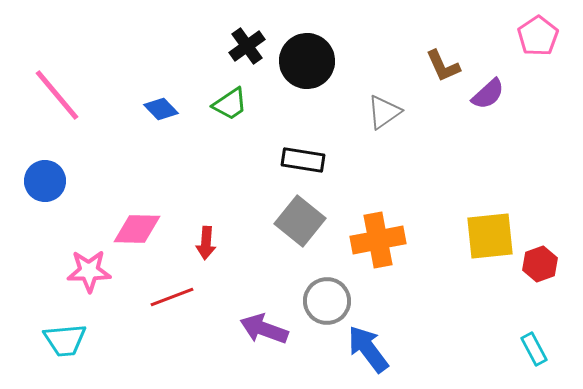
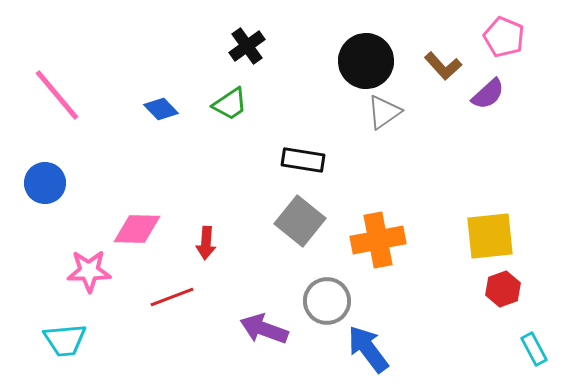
pink pentagon: moved 34 px left, 1 px down; rotated 15 degrees counterclockwise
black circle: moved 59 px right
brown L-shape: rotated 18 degrees counterclockwise
blue circle: moved 2 px down
red hexagon: moved 37 px left, 25 px down
